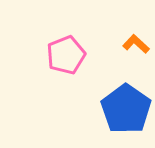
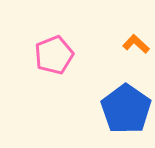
pink pentagon: moved 12 px left
